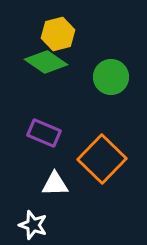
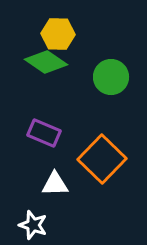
yellow hexagon: rotated 16 degrees clockwise
